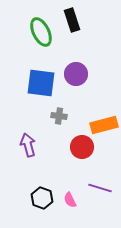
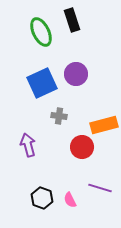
blue square: moved 1 px right; rotated 32 degrees counterclockwise
